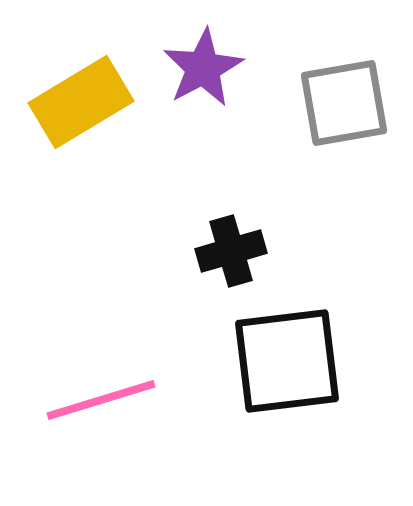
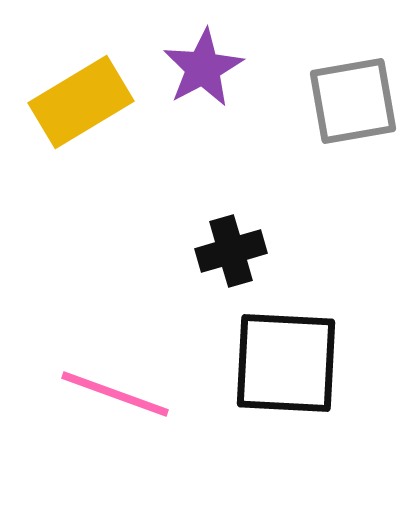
gray square: moved 9 px right, 2 px up
black square: moved 1 px left, 2 px down; rotated 10 degrees clockwise
pink line: moved 14 px right, 6 px up; rotated 37 degrees clockwise
